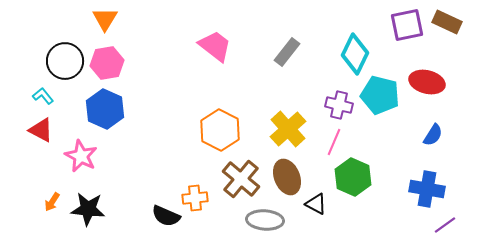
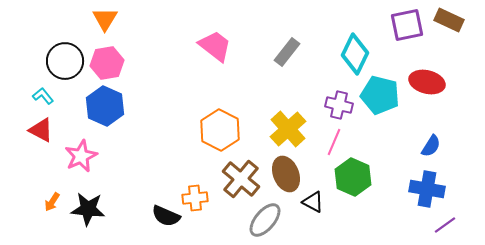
brown rectangle: moved 2 px right, 2 px up
blue hexagon: moved 3 px up
blue semicircle: moved 2 px left, 11 px down
pink star: rotated 20 degrees clockwise
brown ellipse: moved 1 px left, 3 px up
black triangle: moved 3 px left, 2 px up
gray ellipse: rotated 54 degrees counterclockwise
